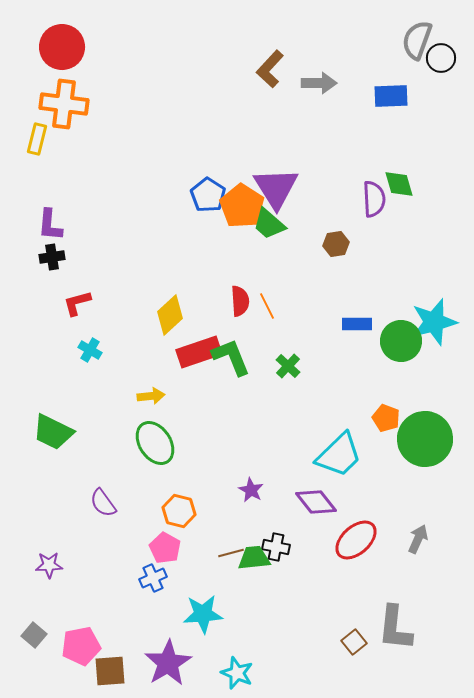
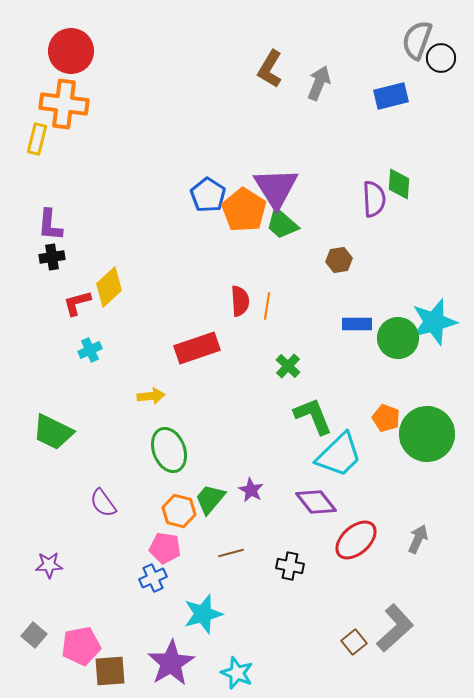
red circle at (62, 47): moved 9 px right, 4 px down
brown L-shape at (270, 69): rotated 12 degrees counterclockwise
gray arrow at (319, 83): rotated 68 degrees counterclockwise
blue rectangle at (391, 96): rotated 12 degrees counterclockwise
green diamond at (399, 184): rotated 20 degrees clockwise
orange pentagon at (242, 206): moved 2 px right, 4 px down
green trapezoid at (269, 224): moved 13 px right
brown hexagon at (336, 244): moved 3 px right, 16 px down
orange line at (267, 306): rotated 36 degrees clockwise
yellow diamond at (170, 315): moved 61 px left, 28 px up
green circle at (401, 341): moved 3 px left, 3 px up
cyan cross at (90, 350): rotated 35 degrees clockwise
red rectangle at (199, 352): moved 2 px left, 4 px up
green L-shape at (231, 357): moved 82 px right, 59 px down
green circle at (425, 439): moved 2 px right, 5 px up
green ellipse at (155, 443): moved 14 px right, 7 px down; rotated 12 degrees clockwise
black cross at (276, 547): moved 14 px right, 19 px down
pink pentagon at (165, 548): rotated 20 degrees counterclockwise
green trapezoid at (254, 558): moved 44 px left, 59 px up; rotated 44 degrees counterclockwise
cyan star at (203, 614): rotated 12 degrees counterclockwise
gray L-shape at (395, 628): rotated 138 degrees counterclockwise
purple star at (168, 663): moved 3 px right
